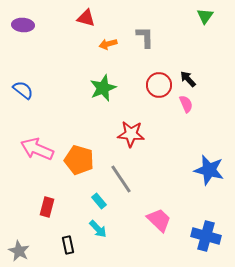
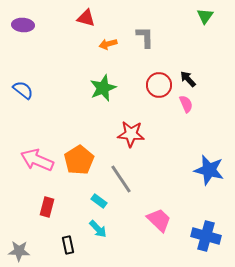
pink arrow: moved 11 px down
orange pentagon: rotated 24 degrees clockwise
cyan rectangle: rotated 14 degrees counterclockwise
gray star: rotated 25 degrees counterclockwise
